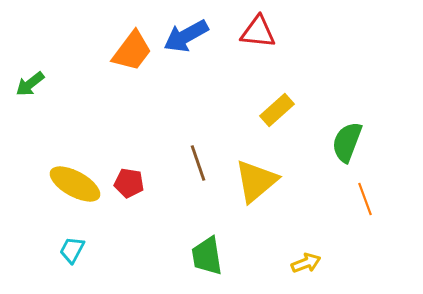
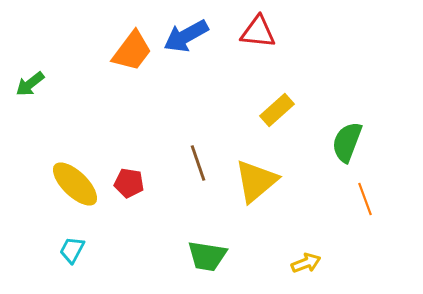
yellow ellipse: rotated 15 degrees clockwise
green trapezoid: rotated 72 degrees counterclockwise
